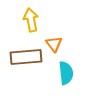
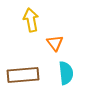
orange triangle: moved 1 px right, 1 px up
brown rectangle: moved 3 px left, 18 px down
